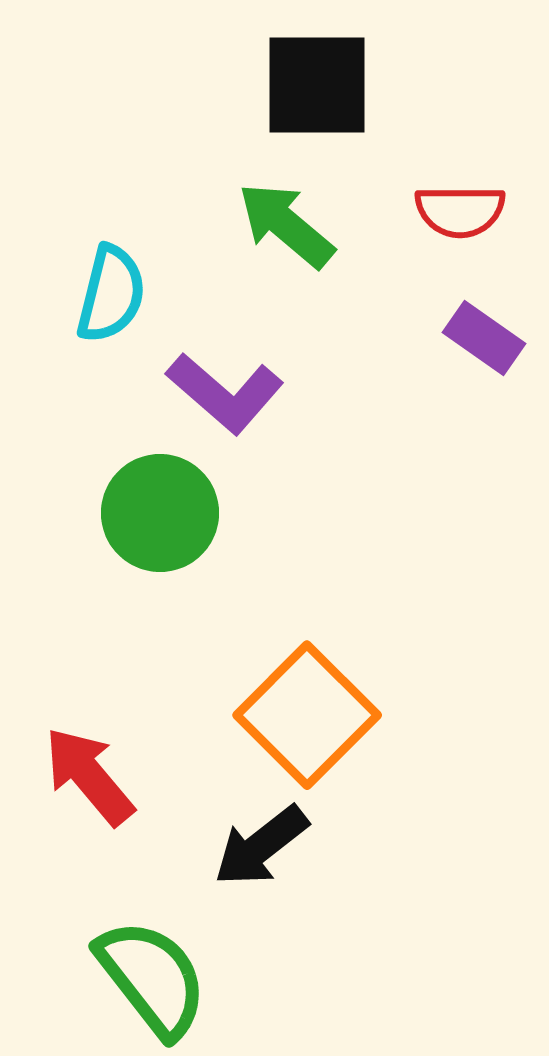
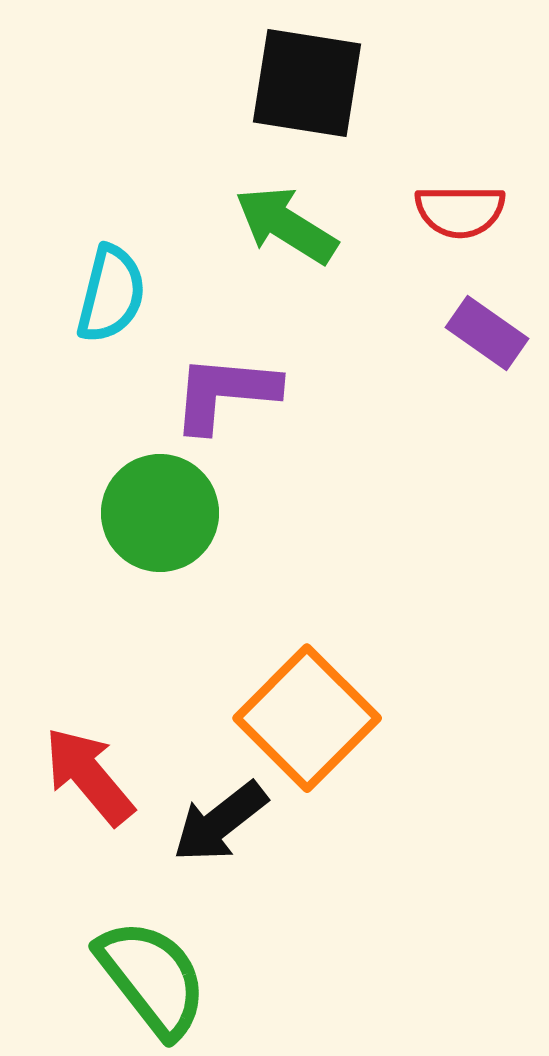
black square: moved 10 px left, 2 px up; rotated 9 degrees clockwise
green arrow: rotated 8 degrees counterclockwise
purple rectangle: moved 3 px right, 5 px up
purple L-shape: rotated 144 degrees clockwise
orange square: moved 3 px down
black arrow: moved 41 px left, 24 px up
